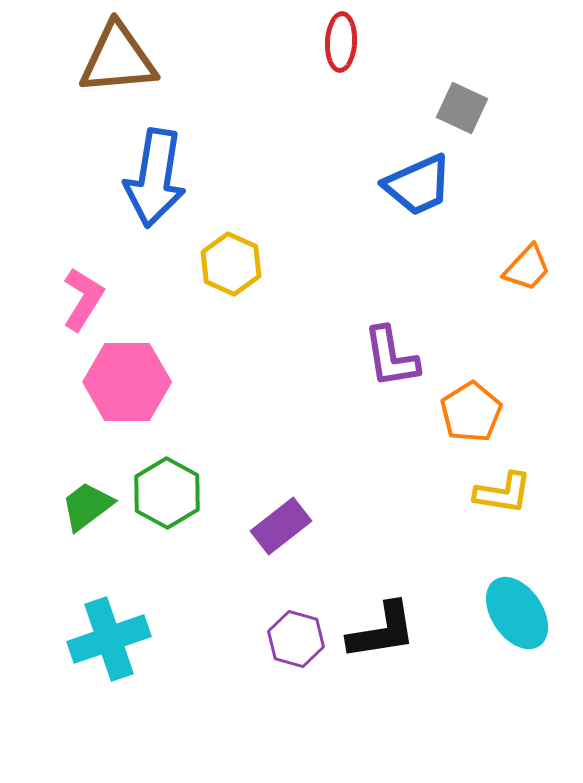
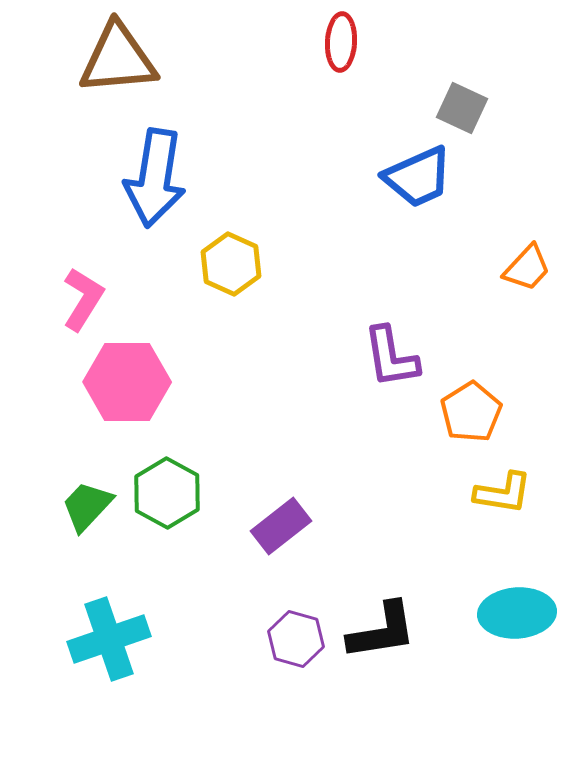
blue trapezoid: moved 8 px up
green trapezoid: rotated 10 degrees counterclockwise
cyan ellipse: rotated 60 degrees counterclockwise
